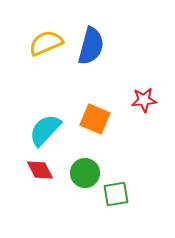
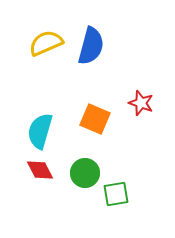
red star: moved 3 px left, 3 px down; rotated 25 degrees clockwise
cyan semicircle: moved 5 px left, 1 px down; rotated 27 degrees counterclockwise
